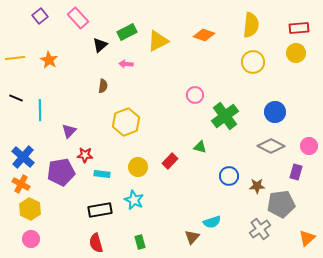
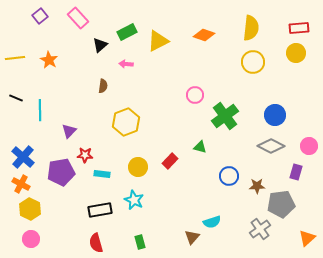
yellow semicircle at (251, 25): moved 3 px down
blue circle at (275, 112): moved 3 px down
